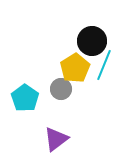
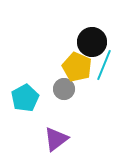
black circle: moved 1 px down
yellow pentagon: moved 2 px right, 1 px up; rotated 16 degrees counterclockwise
gray circle: moved 3 px right
cyan pentagon: rotated 8 degrees clockwise
